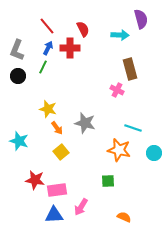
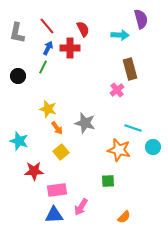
gray L-shape: moved 17 px up; rotated 10 degrees counterclockwise
pink cross: rotated 24 degrees clockwise
cyan circle: moved 1 px left, 6 px up
red star: moved 1 px left, 9 px up; rotated 12 degrees counterclockwise
orange semicircle: rotated 112 degrees clockwise
